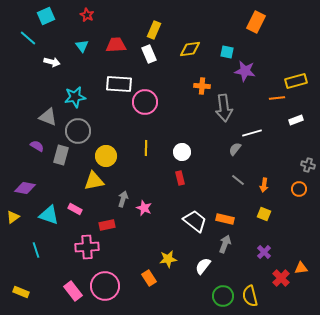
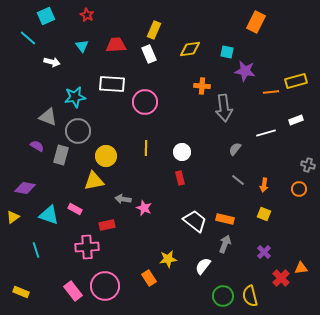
white rectangle at (119, 84): moved 7 px left
orange line at (277, 98): moved 6 px left, 6 px up
white line at (252, 133): moved 14 px right
gray arrow at (123, 199): rotated 98 degrees counterclockwise
